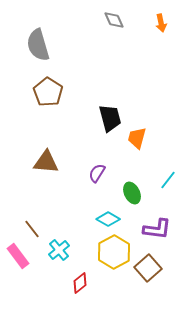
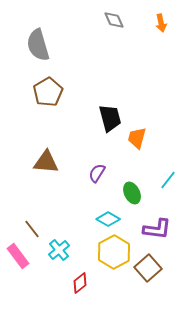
brown pentagon: rotated 8 degrees clockwise
